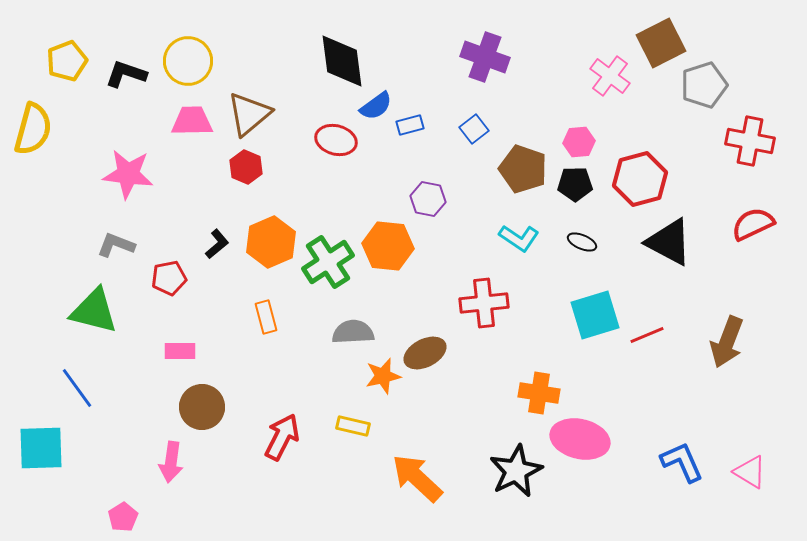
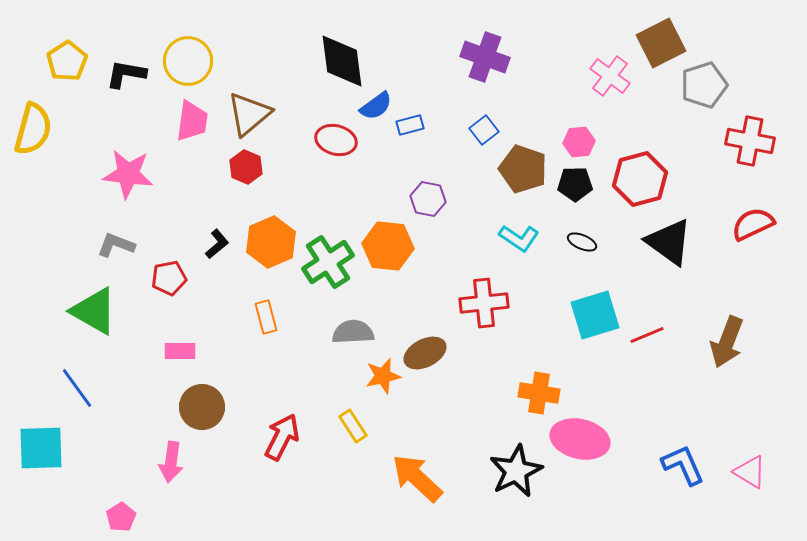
yellow pentagon at (67, 61): rotated 12 degrees counterclockwise
black L-shape at (126, 74): rotated 9 degrees counterclockwise
pink trapezoid at (192, 121): rotated 99 degrees clockwise
blue square at (474, 129): moved 10 px right, 1 px down
black triangle at (669, 242): rotated 8 degrees clockwise
green triangle at (94, 311): rotated 16 degrees clockwise
yellow rectangle at (353, 426): rotated 44 degrees clockwise
blue L-shape at (682, 462): moved 1 px right, 3 px down
pink pentagon at (123, 517): moved 2 px left
